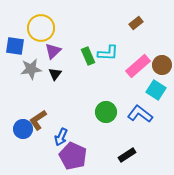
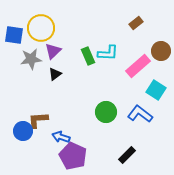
blue square: moved 1 px left, 11 px up
brown circle: moved 1 px left, 14 px up
gray star: moved 10 px up
black triangle: rotated 16 degrees clockwise
brown L-shape: rotated 30 degrees clockwise
blue circle: moved 2 px down
blue arrow: rotated 84 degrees clockwise
black rectangle: rotated 12 degrees counterclockwise
